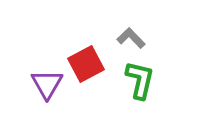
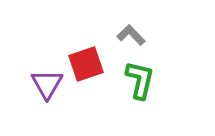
gray L-shape: moved 3 px up
red square: rotated 9 degrees clockwise
